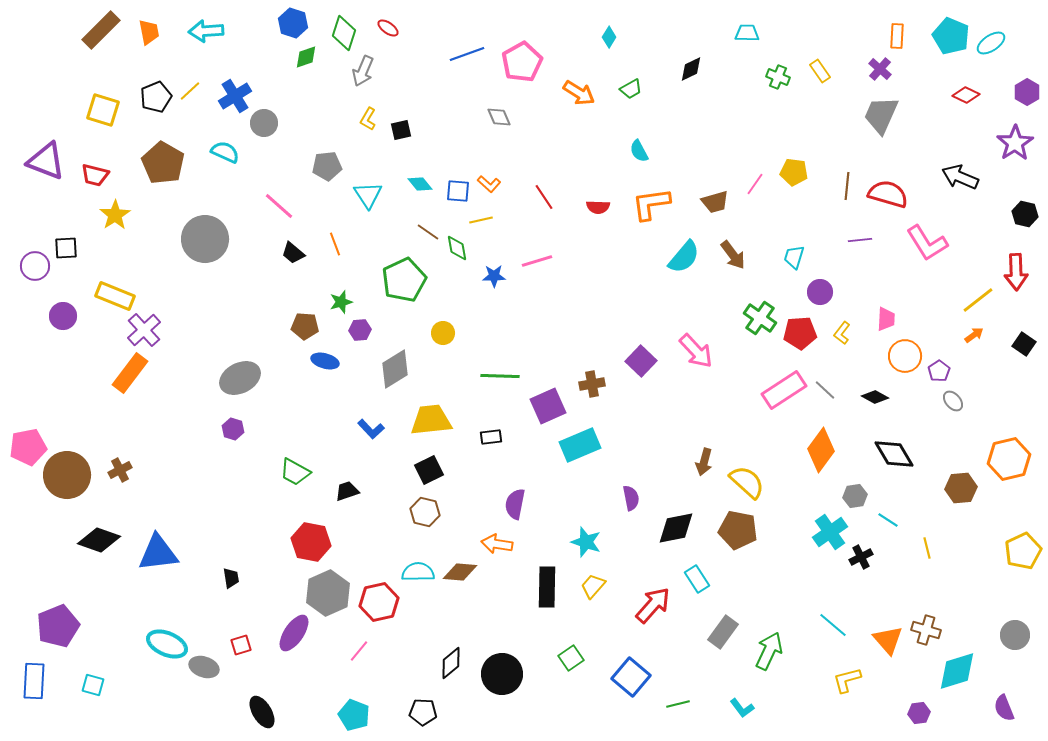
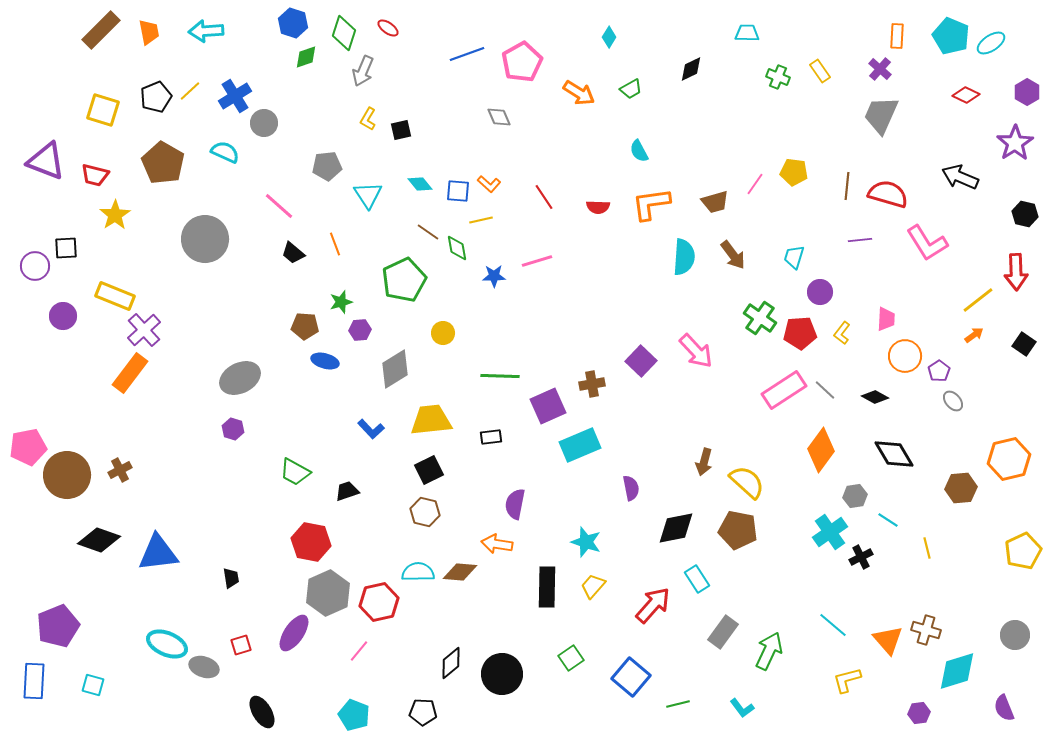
cyan semicircle at (684, 257): rotated 36 degrees counterclockwise
purple semicircle at (631, 498): moved 10 px up
